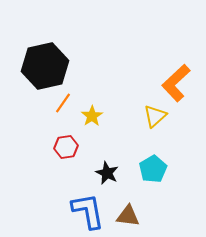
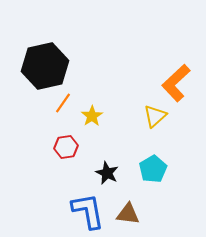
brown triangle: moved 2 px up
